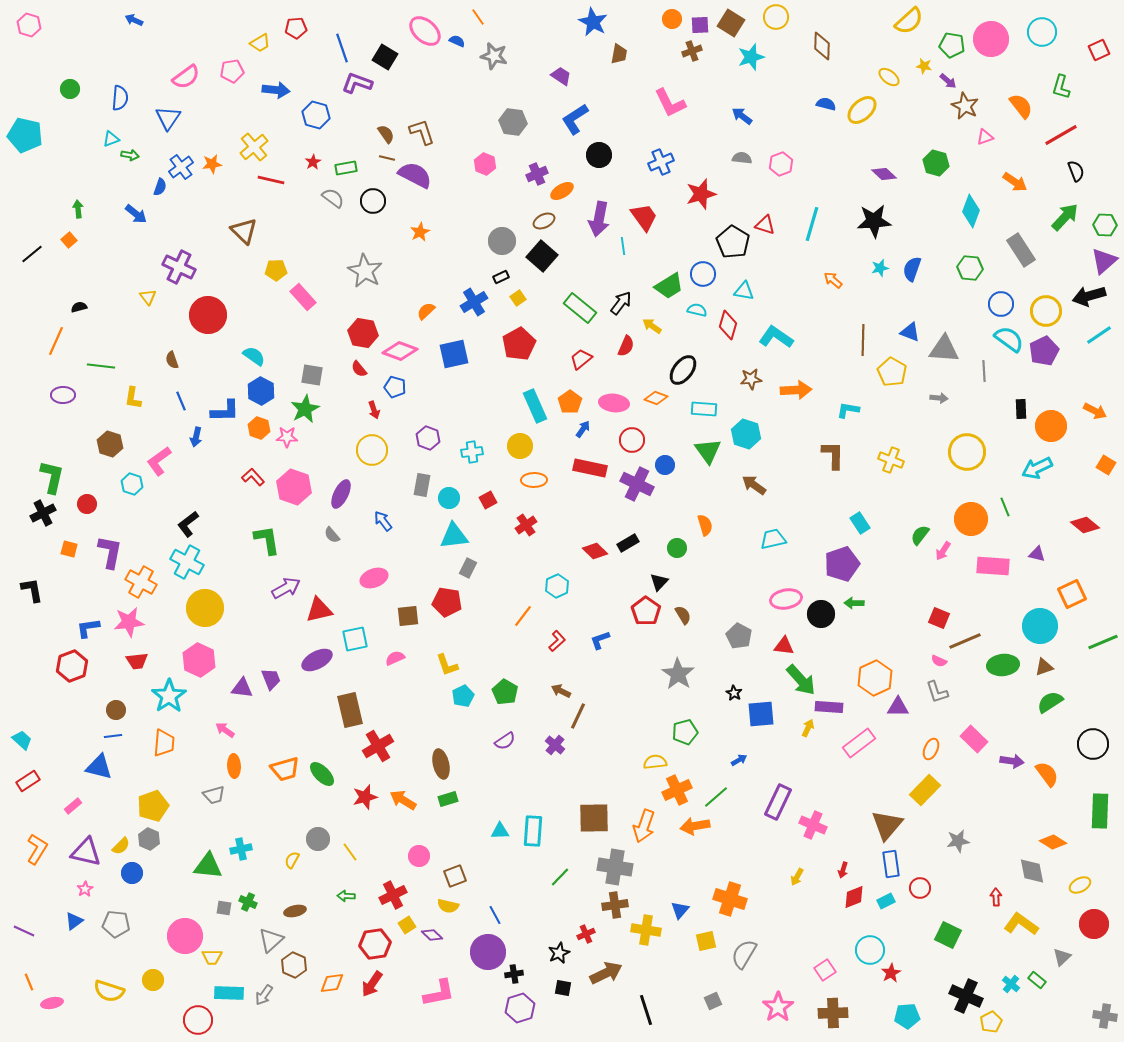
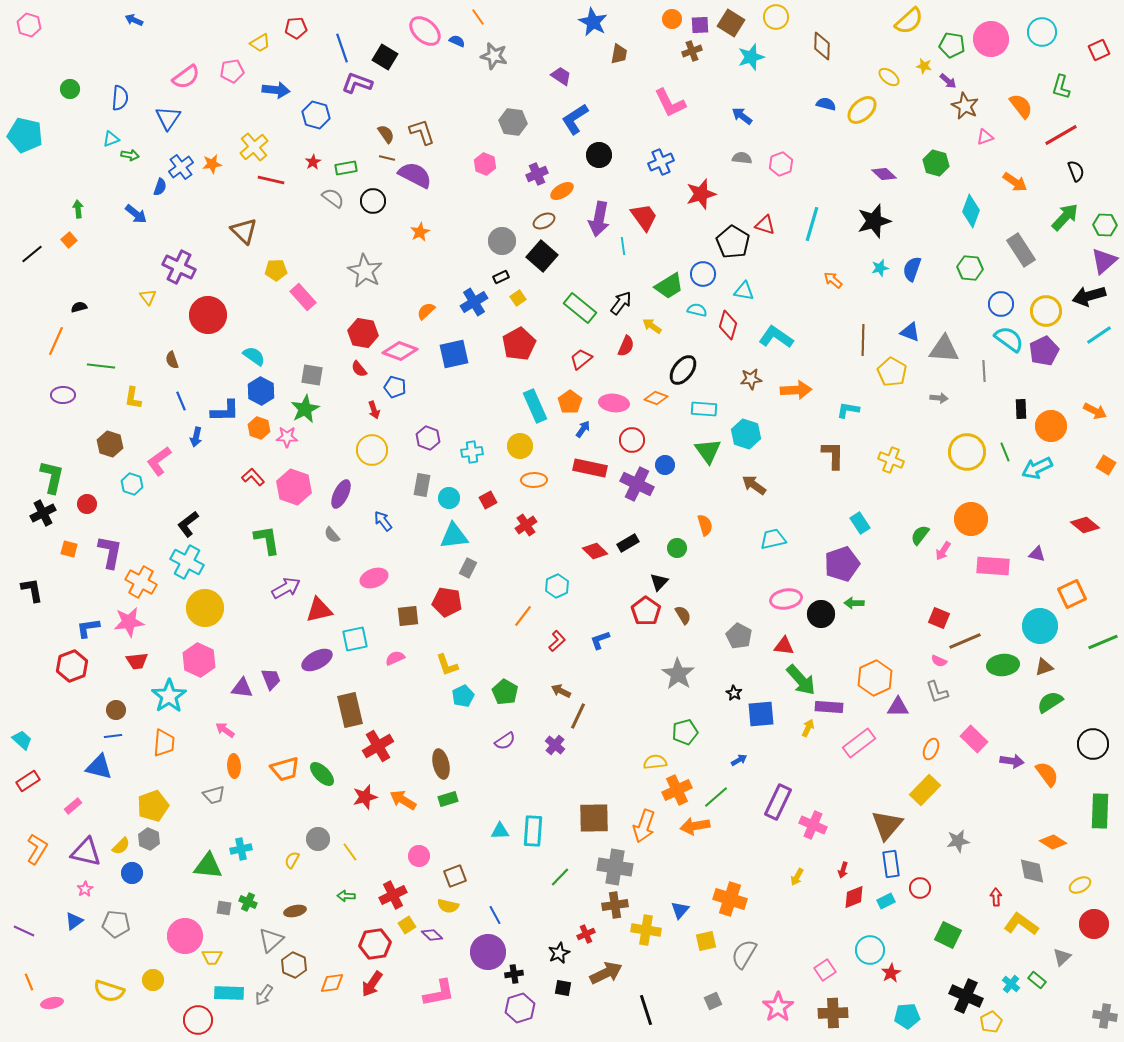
black star at (874, 221): rotated 12 degrees counterclockwise
green line at (1005, 507): moved 55 px up
